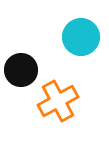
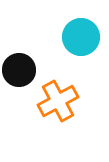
black circle: moved 2 px left
